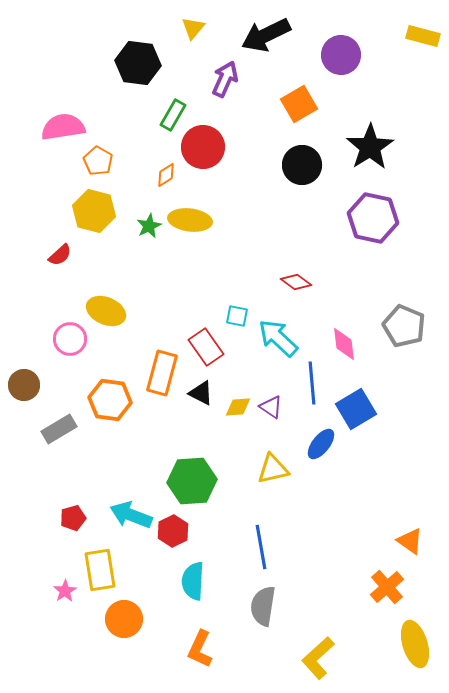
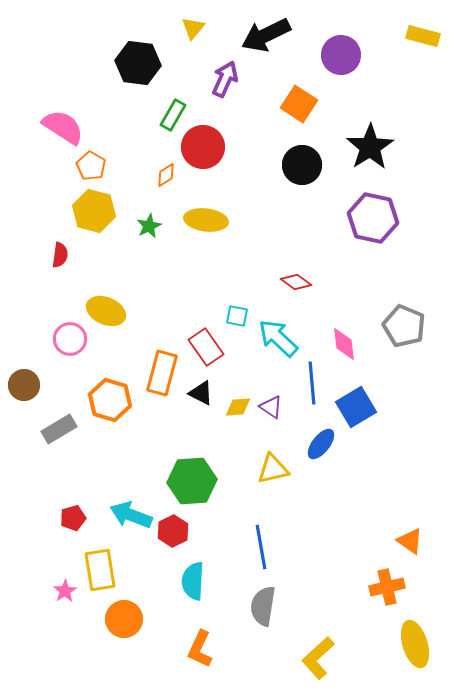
orange square at (299, 104): rotated 27 degrees counterclockwise
pink semicircle at (63, 127): rotated 42 degrees clockwise
orange pentagon at (98, 161): moved 7 px left, 5 px down
yellow ellipse at (190, 220): moved 16 px right
red semicircle at (60, 255): rotated 40 degrees counterclockwise
orange hexagon at (110, 400): rotated 9 degrees clockwise
blue square at (356, 409): moved 2 px up
orange cross at (387, 587): rotated 28 degrees clockwise
